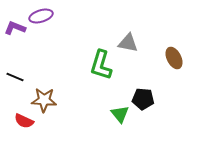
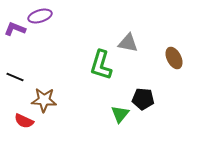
purple ellipse: moved 1 px left
purple L-shape: moved 1 px down
green triangle: rotated 18 degrees clockwise
